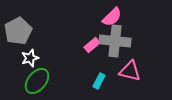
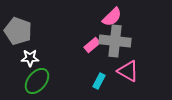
gray pentagon: rotated 24 degrees counterclockwise
white star: rotated 18 degrees clockwise
pink triangle: moved 2 px left; rotated 15 degrees clockwise
